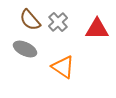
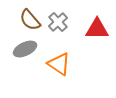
gray ellipse: rotated 50 degrees counterclockwise
orange triangle: moved 4 px left, 3 px up
